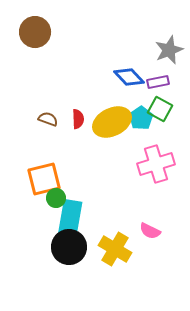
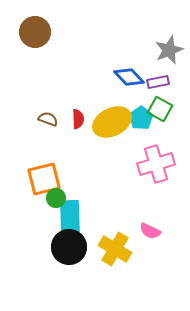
cyan rectangle: rotated 12 degrees counterclockwise
